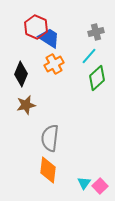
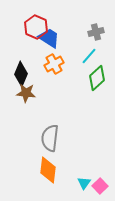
brown star: moved 12 px up; rotated 18 degrees clockwise
